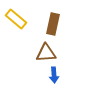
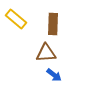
brown rectangle: rotated 10 degrees counterclockwise
blue arrow: rotated 49 degrees counterclockwise
